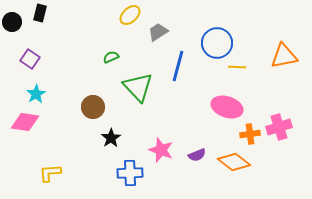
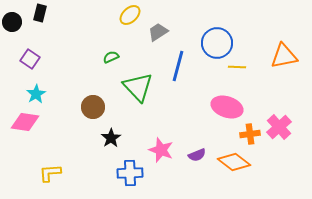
pink cross: rotated 25 degrees counterclockwise
